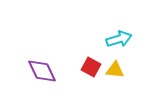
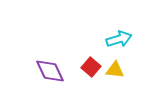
red square: rotated 12 degrees clockwise
purple diamond: moved 8 px right
